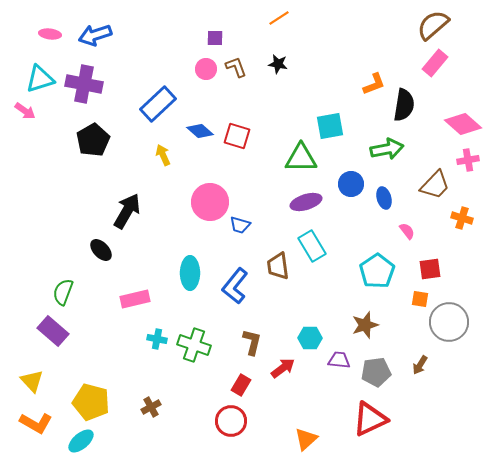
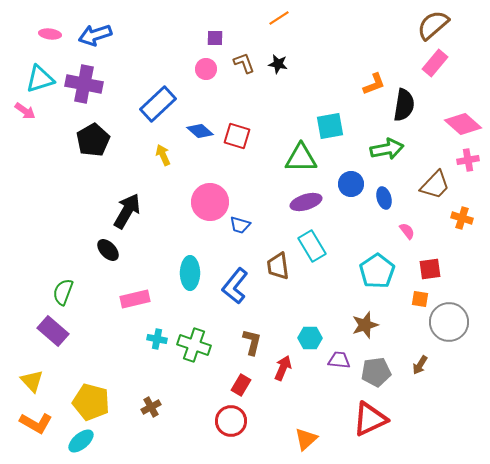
brown L-shape at (236, 67): moved 8 px right, 4 px up
black ellipse at (101, 250): moved 7 px right
red arrow at (283, 368): rotated 30 degrees counterclockwise
